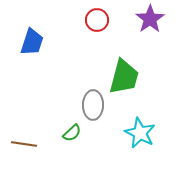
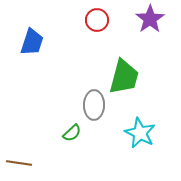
gray ellipse: moved 1 px right
brown line: moved 5 px left, 19 px down
